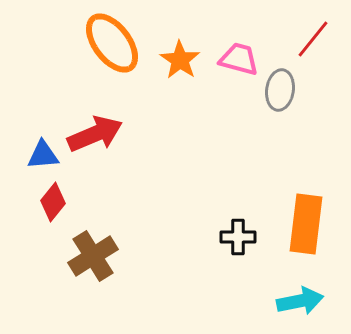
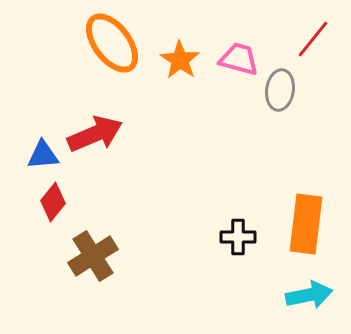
cyan arrow: moved 9 px right, 6 px up
